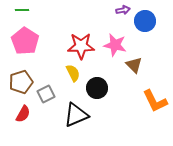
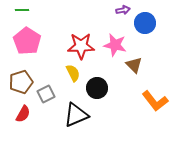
blue circle: moved 2 px down
pink pentagon: moved 2 px right
orange L-shape: rotated 12 degrees counterclockwise
